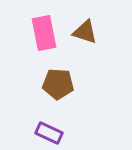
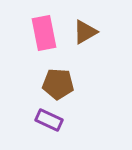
brown triangle: rotated 48 degrees counterclockwise
purple rectangle: moved 13 px up
